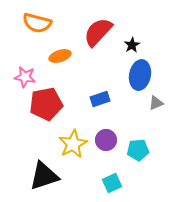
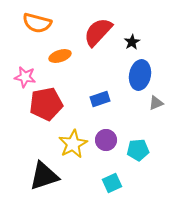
black star: moved 3 px up
